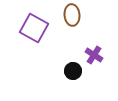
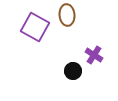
brown ellipse: moved 5 px left
purple square: moved 1 px right, 1 px up
